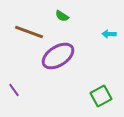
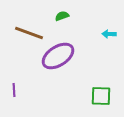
green semicircle: rotated 128 degrees clockwise
brown line: moved 1 px down
purple line: rotated 32 degrees clockwise
green square: rotated 30 degrees clockwise
